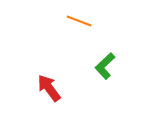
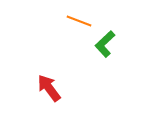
green L-shape: moved 22 px up
